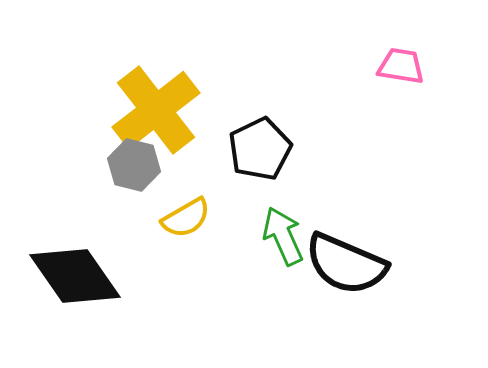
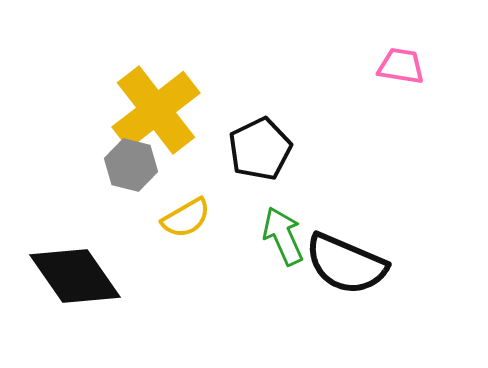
gray hexagon: moved 3 px left
